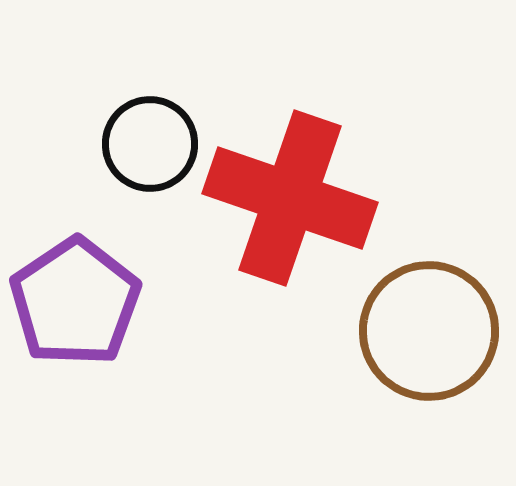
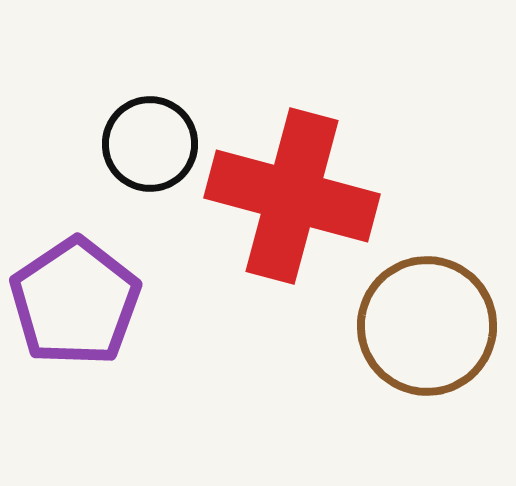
red cross: moved 2 px right, 2 px up; rotated 4 degrees counterclockwise
brown circle: moved 2 px left, 5 px up
